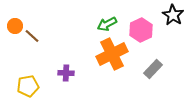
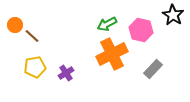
orange circle: moved 1 px up
pink hexagon: rotated 20 degrees counterclockwise
purple cross: rotated 35 degrees counterclockwise
yellow pentagon: moved 7 px right, 19 px up
